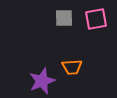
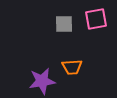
gray square: moved 6 px down
purple star: rotated 12 degrees clockwise
